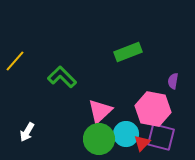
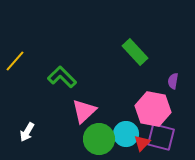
green rectangle: moved 7 px right; rotated 68 degrees clockwise
pink triangle: moved 16 px left
